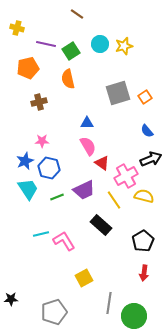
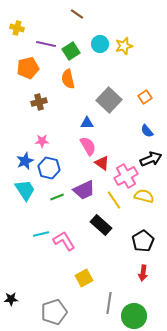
gray square: moved 9 px left, 7 px down; rotated 30 degrees counterclockwise
cyan trapezoid: moved 3 px left, 1 px down
red arrow: moved 1 px left
